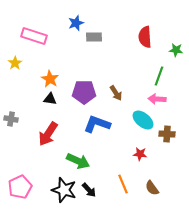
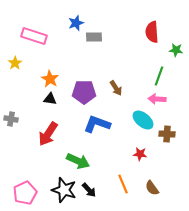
red semicircle: moved 7 px right, 5 px up
brown arrow: moved 5 px up
pink pentagon: moved 5 px right, 6 px down
